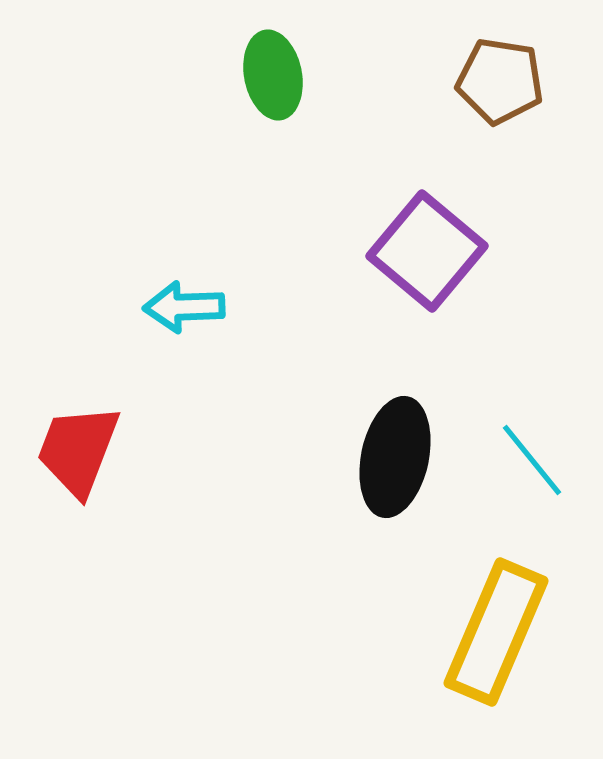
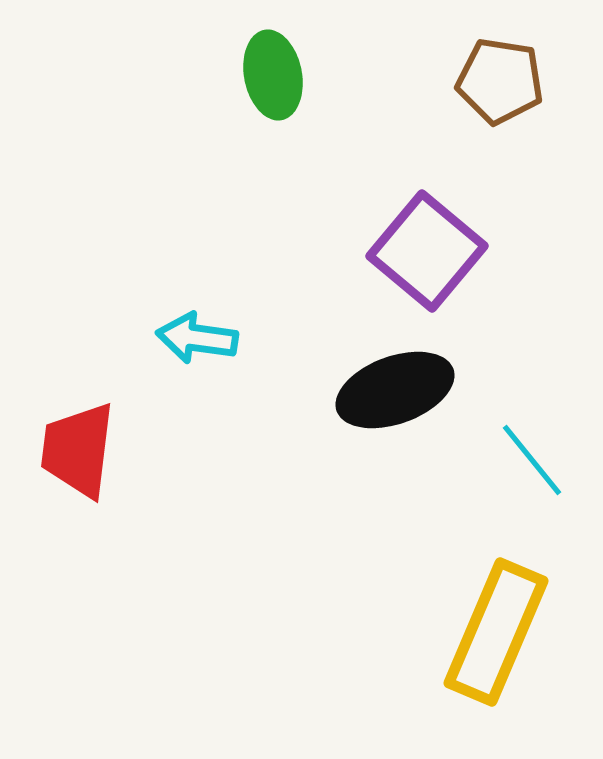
cyan arrow: moved 13 px right, 31 px down; rotated 10 degrees clockwise
red trapezoid: rotated 14 degrees counterclockwise
black ellipse: moved 67 px up; rotated 58 degrees clockwise
